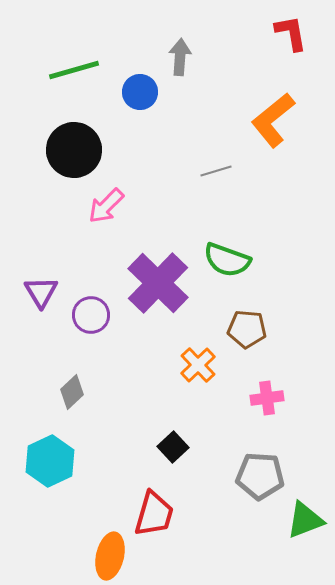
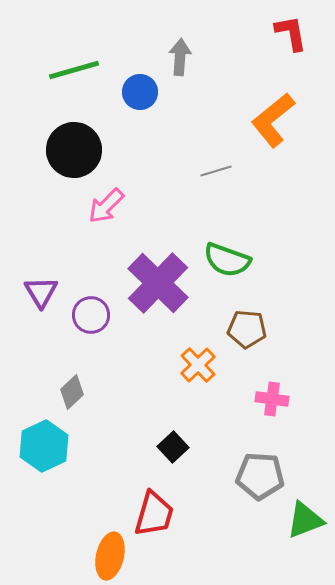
pink cross: moved 5 px right, 1 px down; rotated 16 degrees clockwise
cyan hexagon: moved 6 px left, 15 px up
